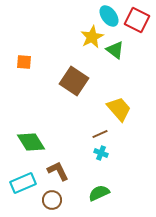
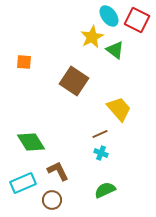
green semicircle: moved 6 px right, 3 px up
